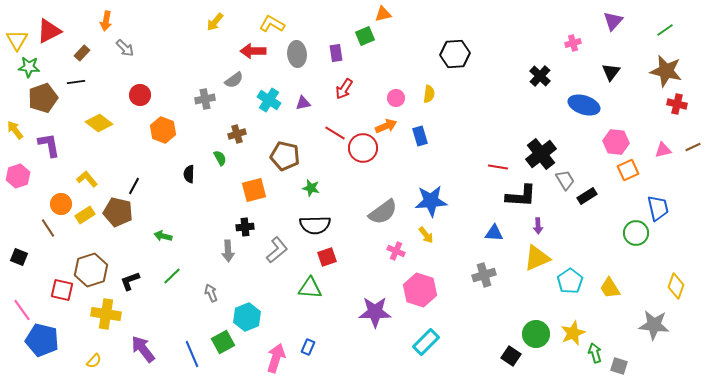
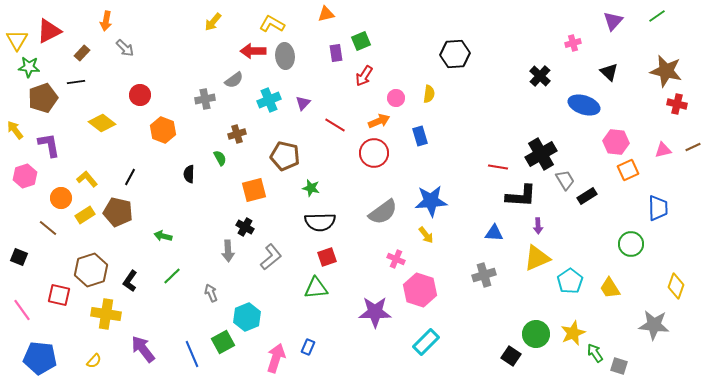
orange triangle at (383, 14): moved 57 px left
yellow arrow at (215, 22): moved 2 px left
green line at (665, 30): moved 8 px left, 14 px up
green square at (365, 36): moved 4 px left, 5 px down
gray ellipse at (297, 54): moved 12 px left, 2 px down
black triangle at (611, 72): moved 2 px left; rotated 24 degrees counterclockwise
red arrow at (344, 89): moved 20 px right, 13 px up
cyan cross at (269, 100): rotated 35 degrees clockwise
purple triangle at (303, 103): rotated 35 degrees counterclockwise
yellow diamond at (99, 123): moved 3 px right
orange arrow at (386, 126): moved 7 px left, 5 px up
red line at (335, 133): moved 8 px up
red circle at (363, 148): moved 11 px right, 5 px down
black cross at (541, 154): rotated 8 degrees clockwise
pink hexagon at (18, 176): moved 7 px right
black line at (134, 186): moved 4 px left, 9 px up
orange circle at (61, 204): moved 6 px up
blue trapezoid at (658, 208): rotated 12 degrees clockwise
black semicircle at (315, 225): moved 5 px right, 3 px up
black cross at (245, 227): rotated 36 degrees clockwise
brown line at (48, 228): rotated 18 degrees counterclockwise
green circle at (636, 233): moved 5 px left, 11 px down
gray L-shape at (277, 250): moved 6 px left, 7 px down
pink cross at (396, 251): moved 8 px down
black L-shape at (130, 281): rotated 35 degrees counterclockwise
green triangle at (310, 288): moved 6 px right; rotated 10 degrees counterclockwise
red square at (62, 290): moved 3 px left, 5 px down
blue pentagon at (42, 340): moved 2 px left, 18 px down; rotated 8 degrees counterclockwise
green arrow at (595, 353): rotated 18 degrees counterclockwise
